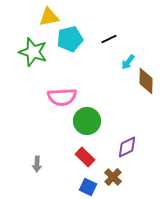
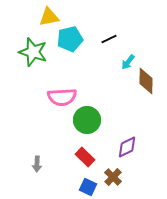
green circle: moved 1 px up
